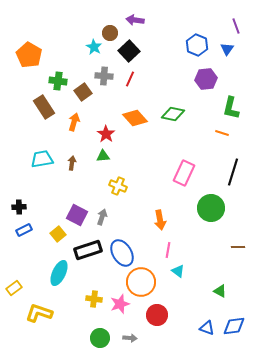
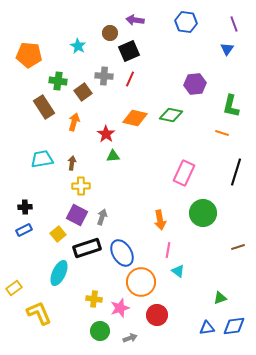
purple line at (236, 26): moved 2 px left, 2 px up
blue hexagon at (197, 45): moved 11 px left, 23 px up; rotated 15 degrees counterclockwise
cyan star at (94, 47): moved 16 px left, 1 px up
black square at (129, 51): rotated 20 degrees clockwise
orange pentagon at (29, 55): rotated 25 degrees counterclockwise
purple hexagon at (206, 79): moved 11 px left, 5 px down
green L-shape at (231, 108): moved 2 px up
green diamond at (173, 114): moved 2 px left, 1 px down
orange diamond at (135, 118): rotated 35 degrees counterclockwise
green triangle at (103, 156): moved 10 px right
black line at (233, 172): moved 3 px right
yellow cross at (118, 186): moved 37 px left; rotated 24 degrees counterclockwise
black cross at (19, 207): moved 6 px right
green circle at (211, 208): moved 8 px left, 5 px down
brown line at (238, 247): rotated 16 degrees counterclockwise
black rectangle at (88, 250): moved 1 px left, 2 px up
green triangle at (220, 291): moved 7 px down; rotated 48 degrees counterclockwise
pink star at (120, 304): moved 4 px down
yellow L-shape at (39, 313): rotated 48 degrees clockwise
blue triangle at (207, 328): rotated 28 degrees counterclockwise
green circle at (100, 338): moved 7 px up
gray arrow at (130, 338): rotated 24 degrees counterclockwise
